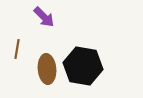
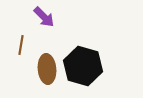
brown line: moved 4 px right, 4 px up
black hexagon: rotated 6 degrees clockwise
